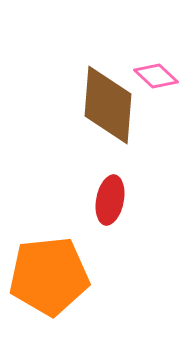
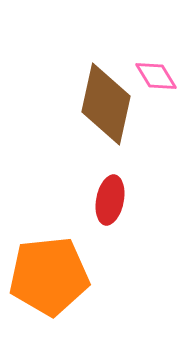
pink diamond: rotated 15 degrees clockwise
brown diamond: moved 2 px left, 1 px up; rotated 8 degrees clockwise
